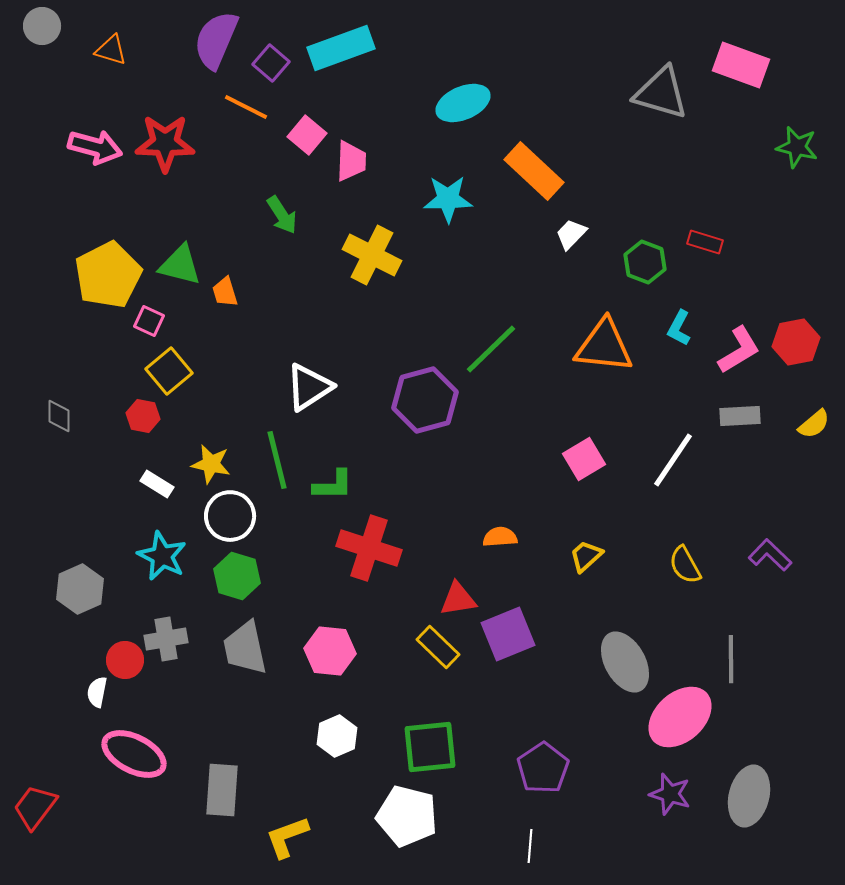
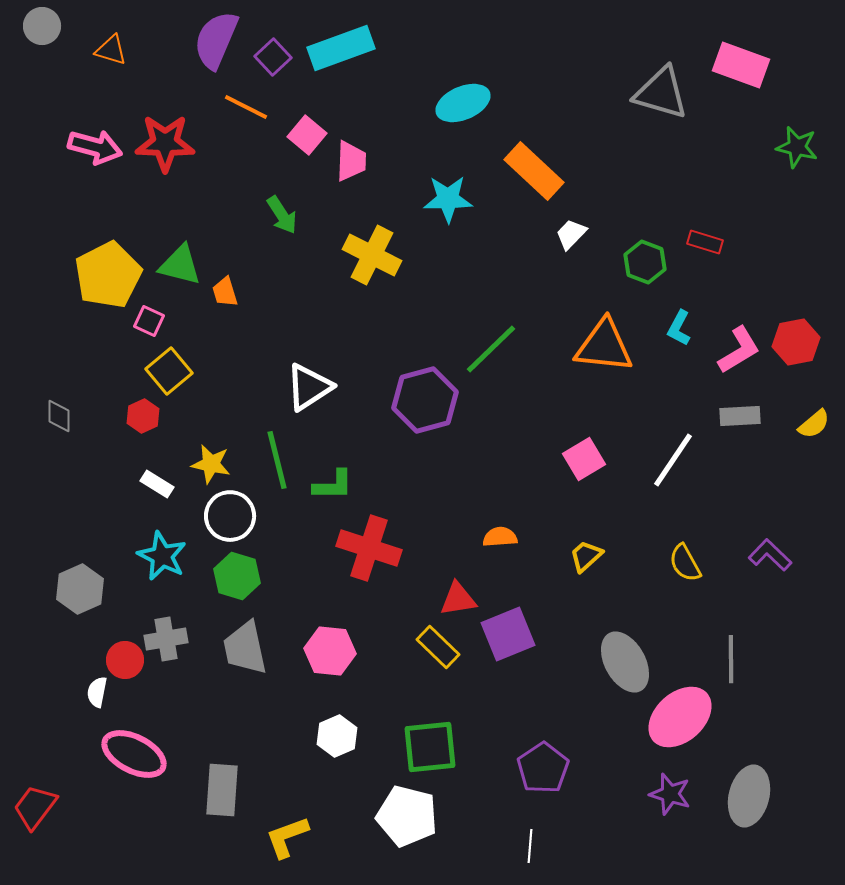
purple square at (271, 63): moved 2 px right, 6 px up; rotated 6 degrees clockwise
red hexagon at (143, 416): rotated 24 degrees clockwise
yellow semicircle at (685, 565): moved 2 px up
